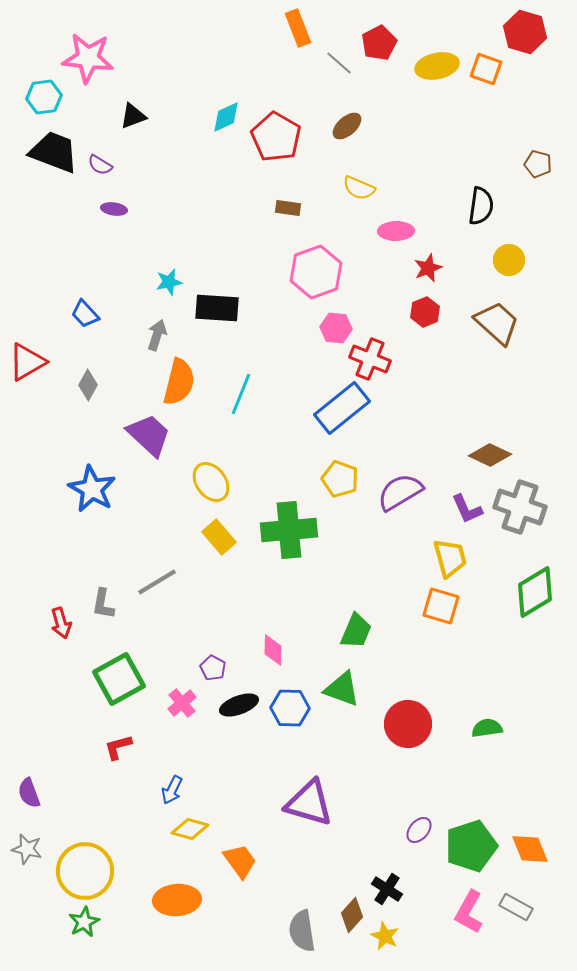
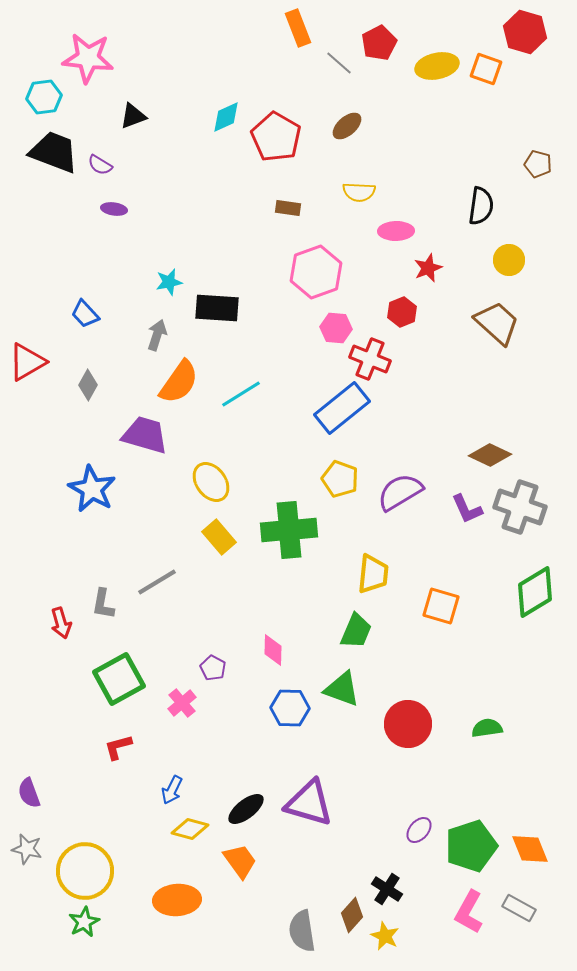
yellow semicircle at (359, 188): moved 4 px down; rotated 20 degrees counterclockwise
red hexagon at (425, 312): moved 23 px left
orange semicircle at (179, 382): rotated 21 degrees clockwise
cyan line at (241, 394): rotated 36 degrees clockwise
purple trapezoid at (149, 435): moved 4 px left; rotated 27 degrees counterclockwise
yellow trapezoid at (450, 558): moved 77 px left, 16 px down; rotated 21 degrees clockwise
black ellipse at (239, 705): moved 7 px right, 104 px down; rotated 18 degrees counterclockwise
gray rectangle at (516, 907): moved 3 px right, 1 px down
